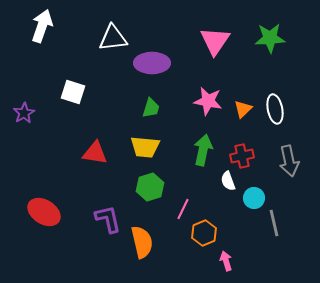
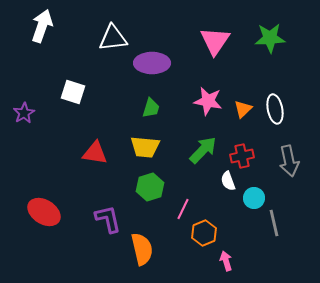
green arrow: rotated 32 degrees clockwise
orange semicircle: moved 7 px down
